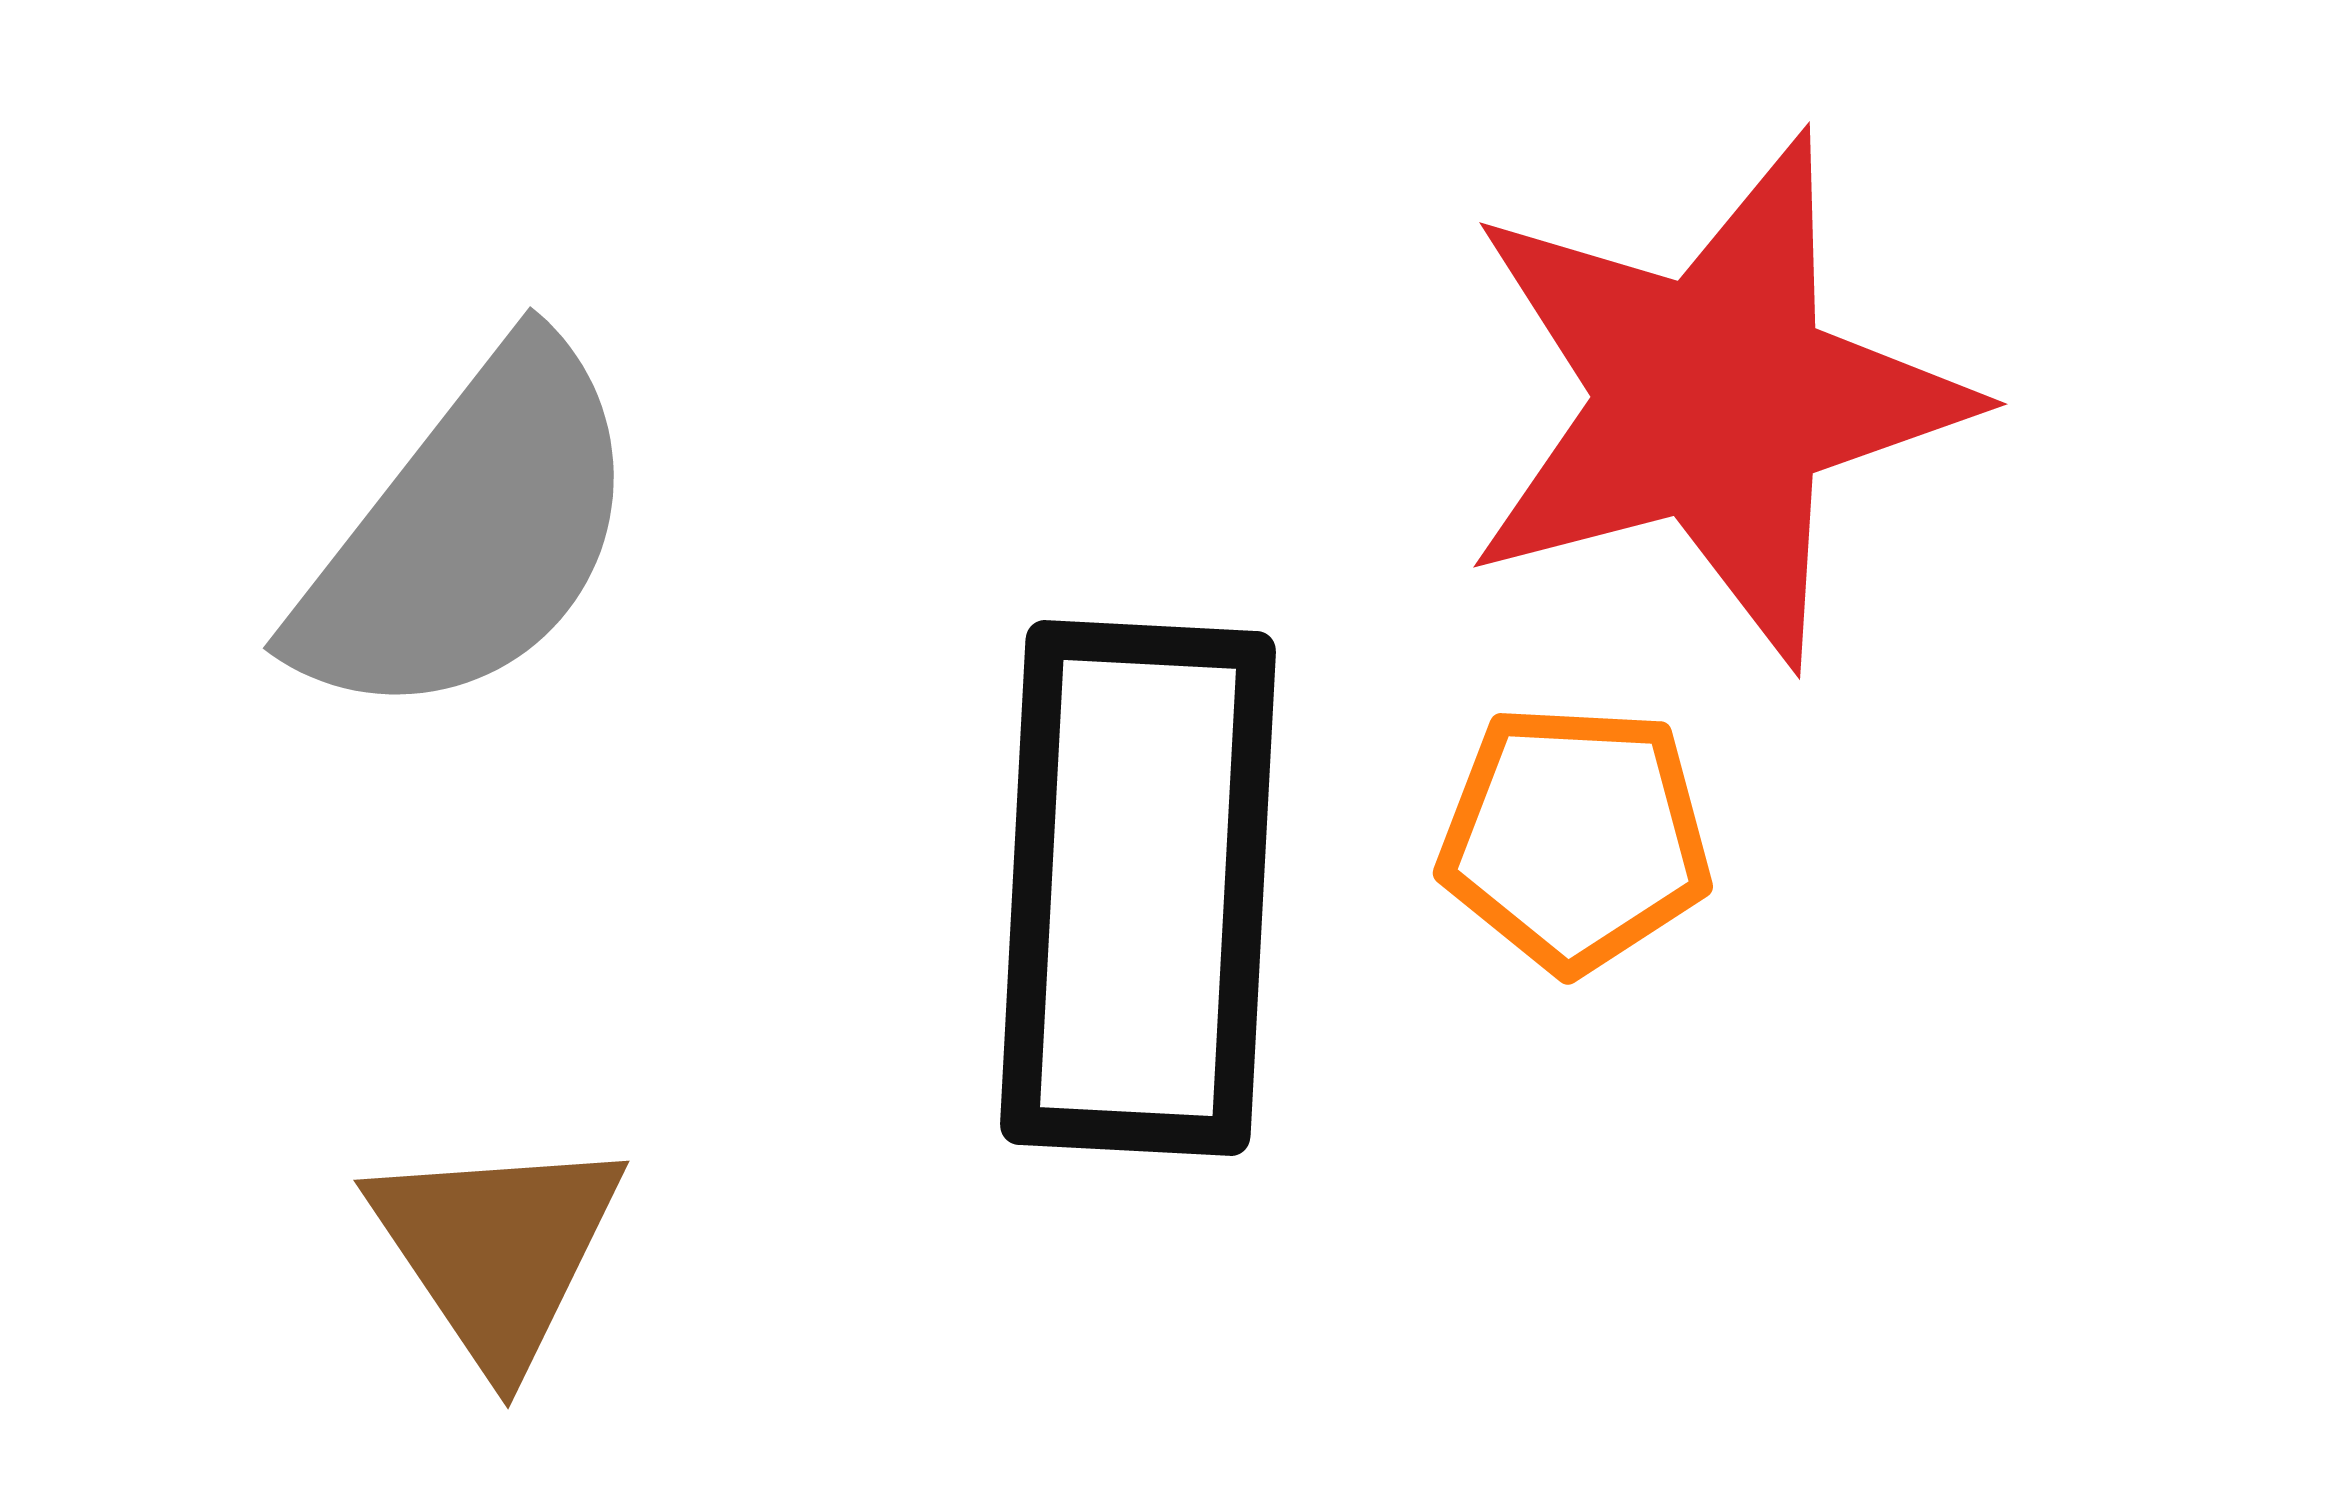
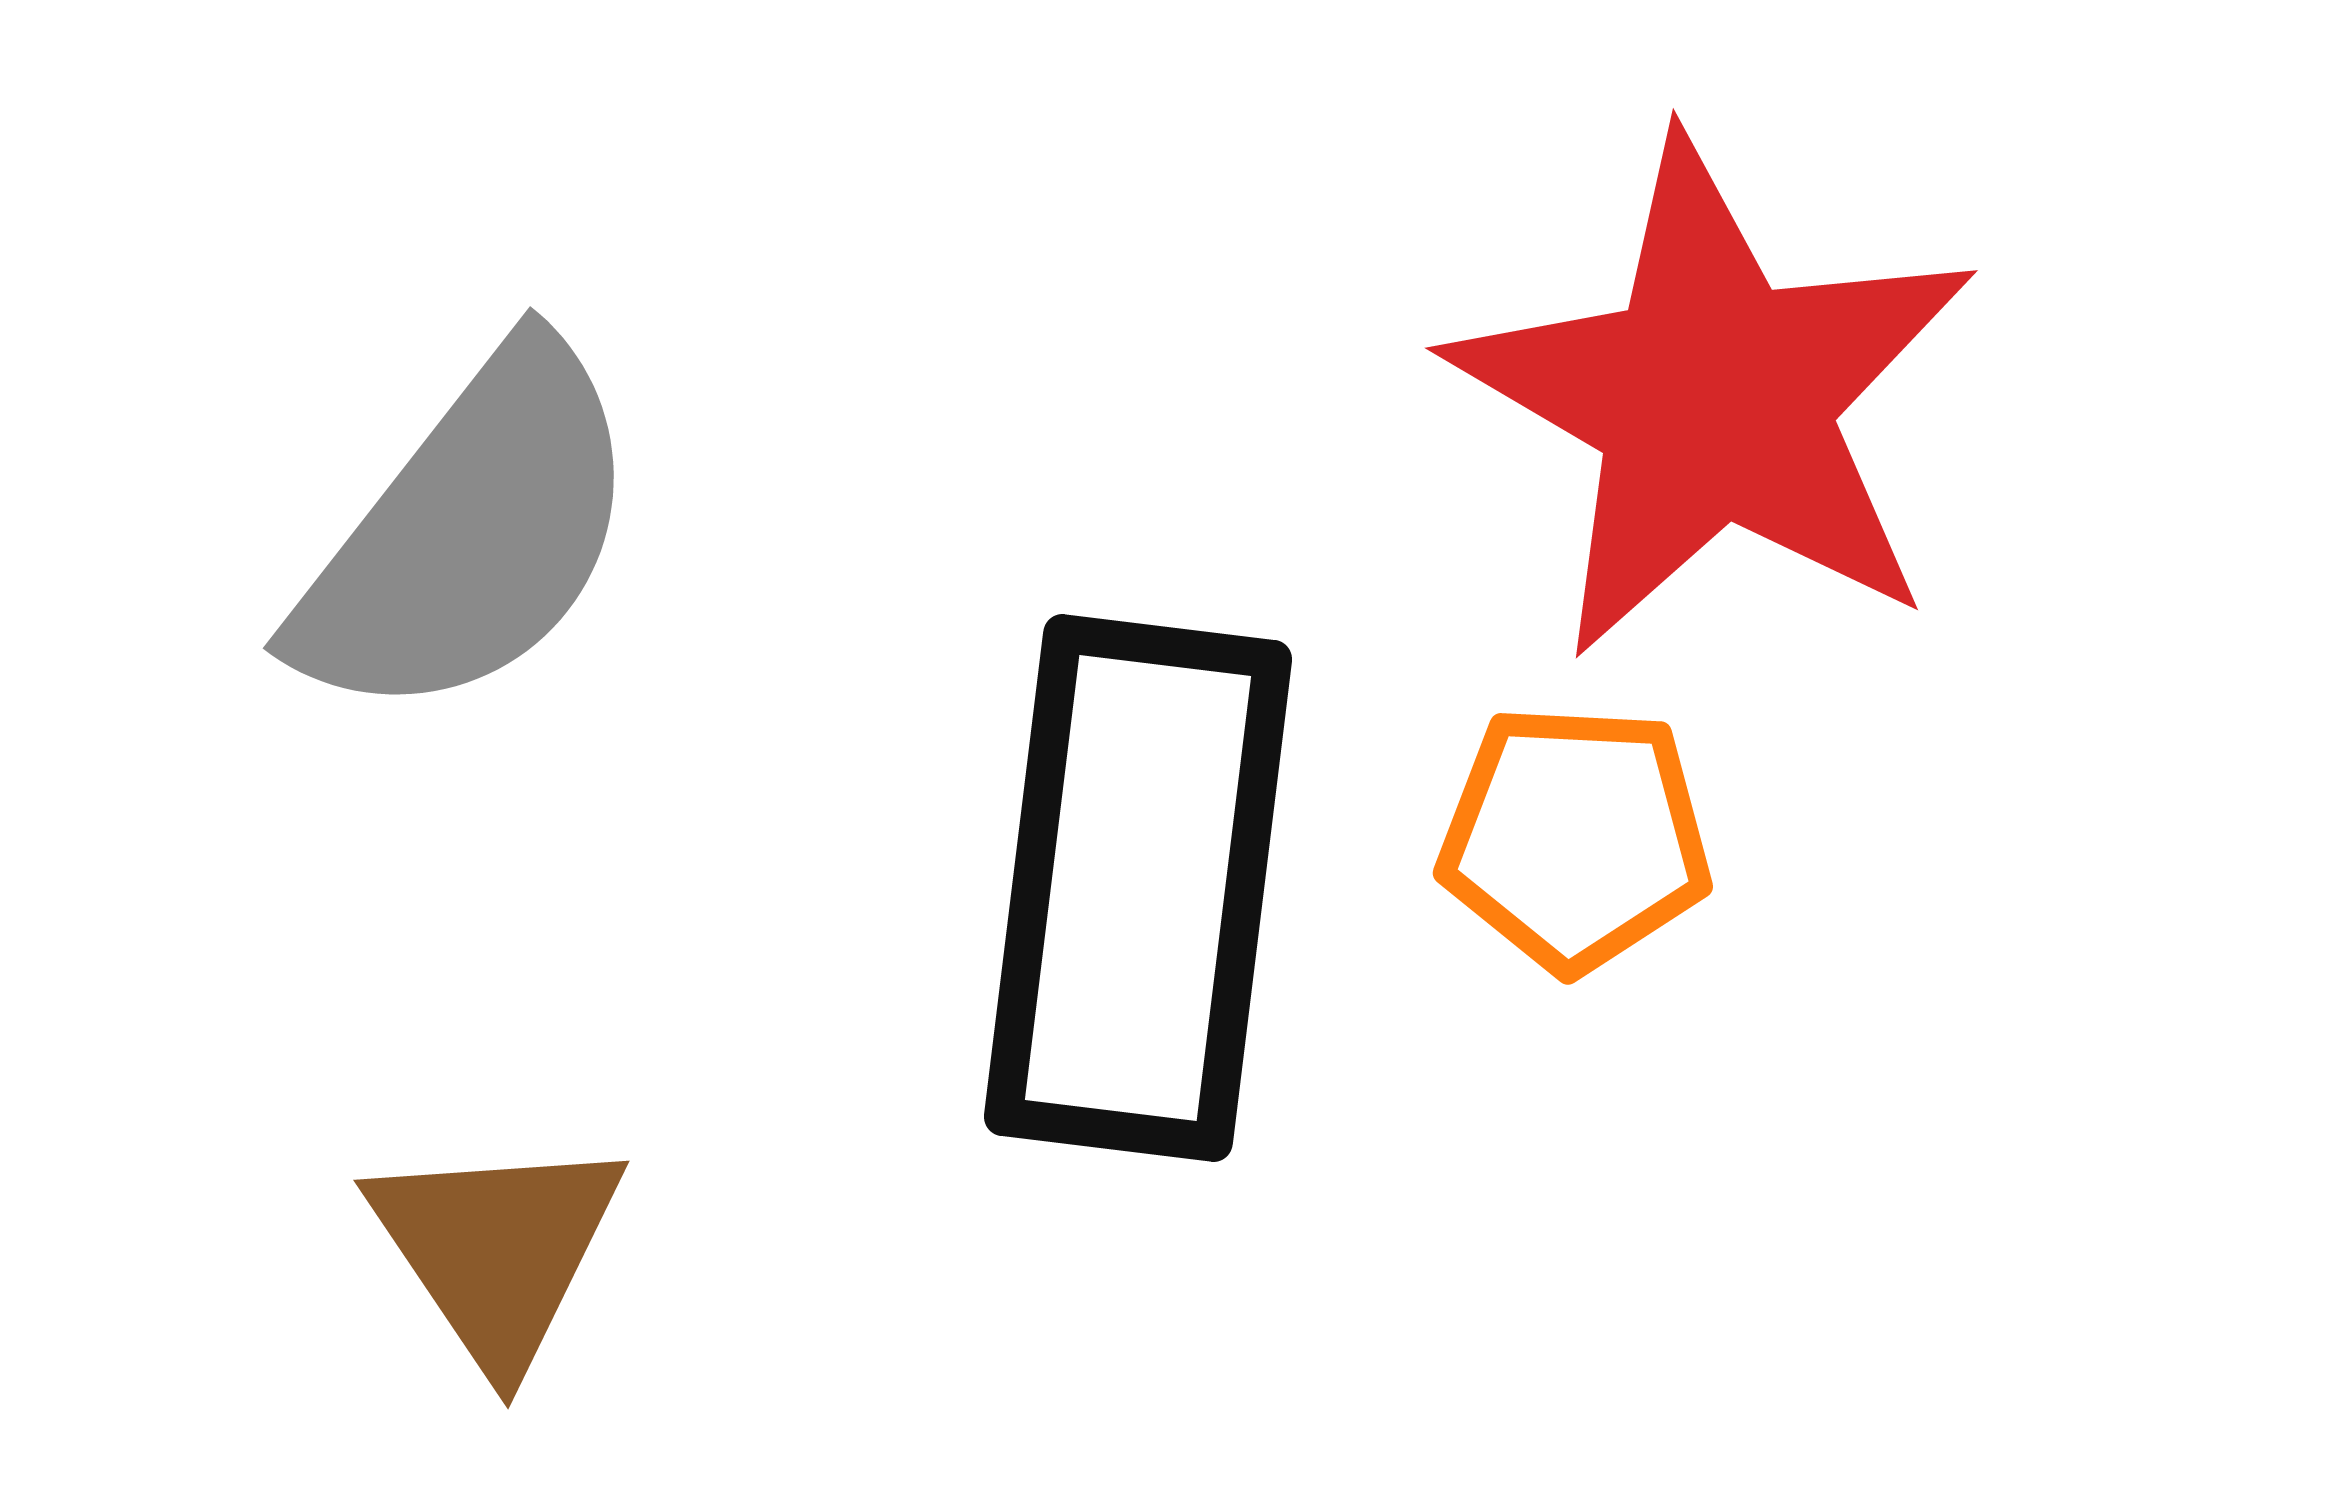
red star: rotated 27 degrees counterclockwise
black rectangle: rotated 4 degrees clockwise
